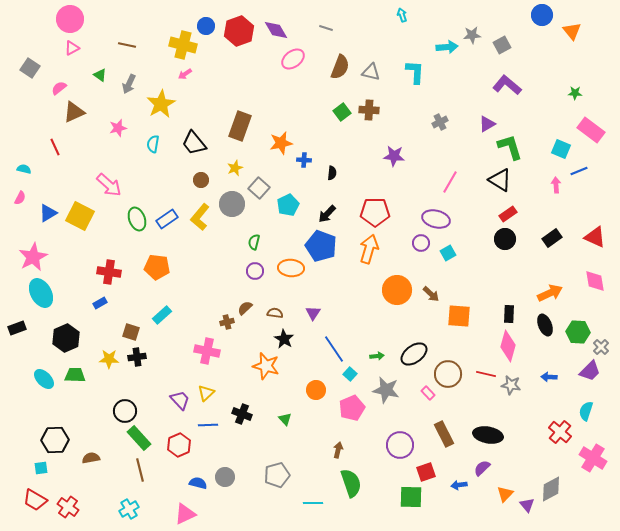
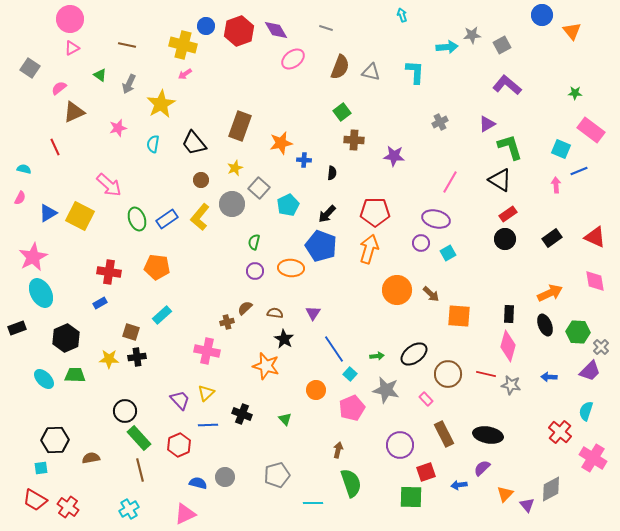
brown cross at (369, 110): moved 15 px left, 30 px down
pink rectangle at (428, 393): moved 2 px left, 6 px down
